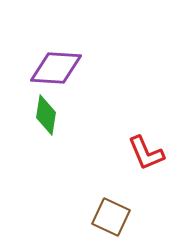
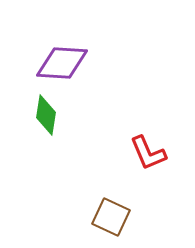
purple diamond: moved 6 px right, 5 px up
red L-shape: moved 2 px right
